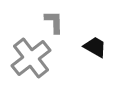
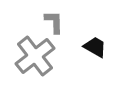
gray cross: moved 4 px right, 2 px up
